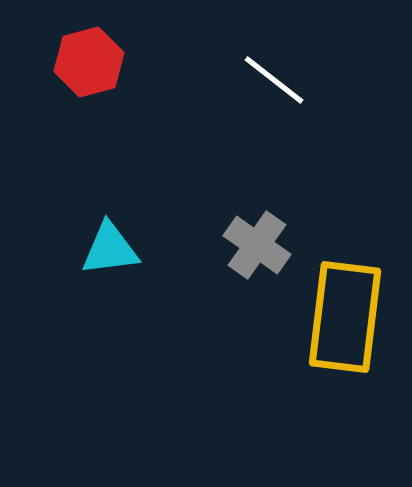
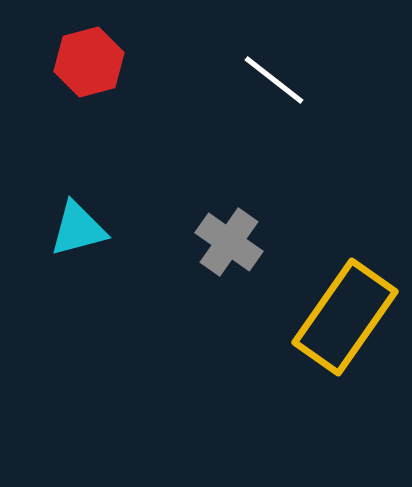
gray cross: moved 28 px left, 3 px up
cyan triangle: moved 32 px left, 20 px up; rotated 8 degrees counterclockwise
yellow rectangle: rotated 28 degrees clockwise
